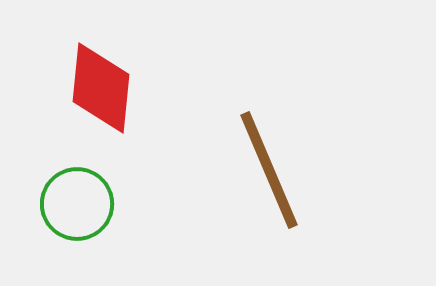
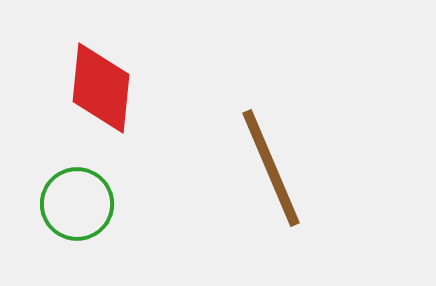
brown line: moved 2 px right, 2 px up
